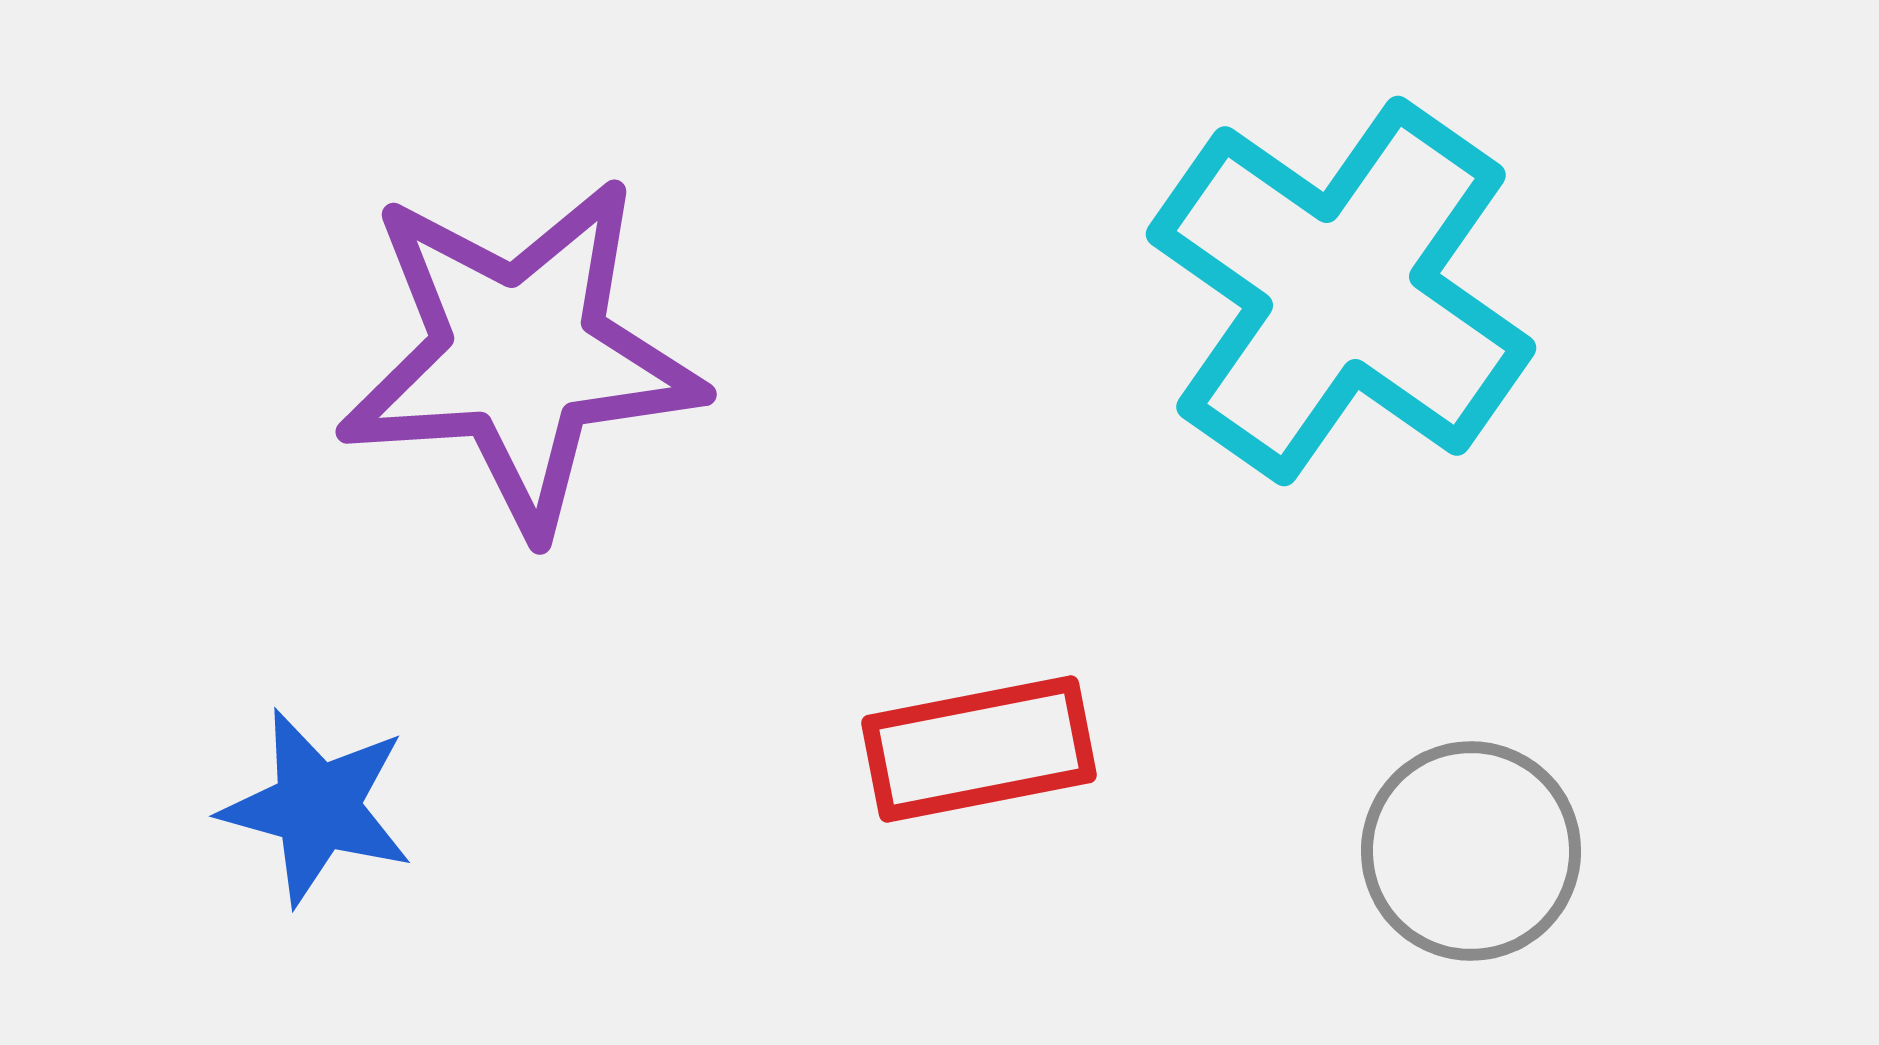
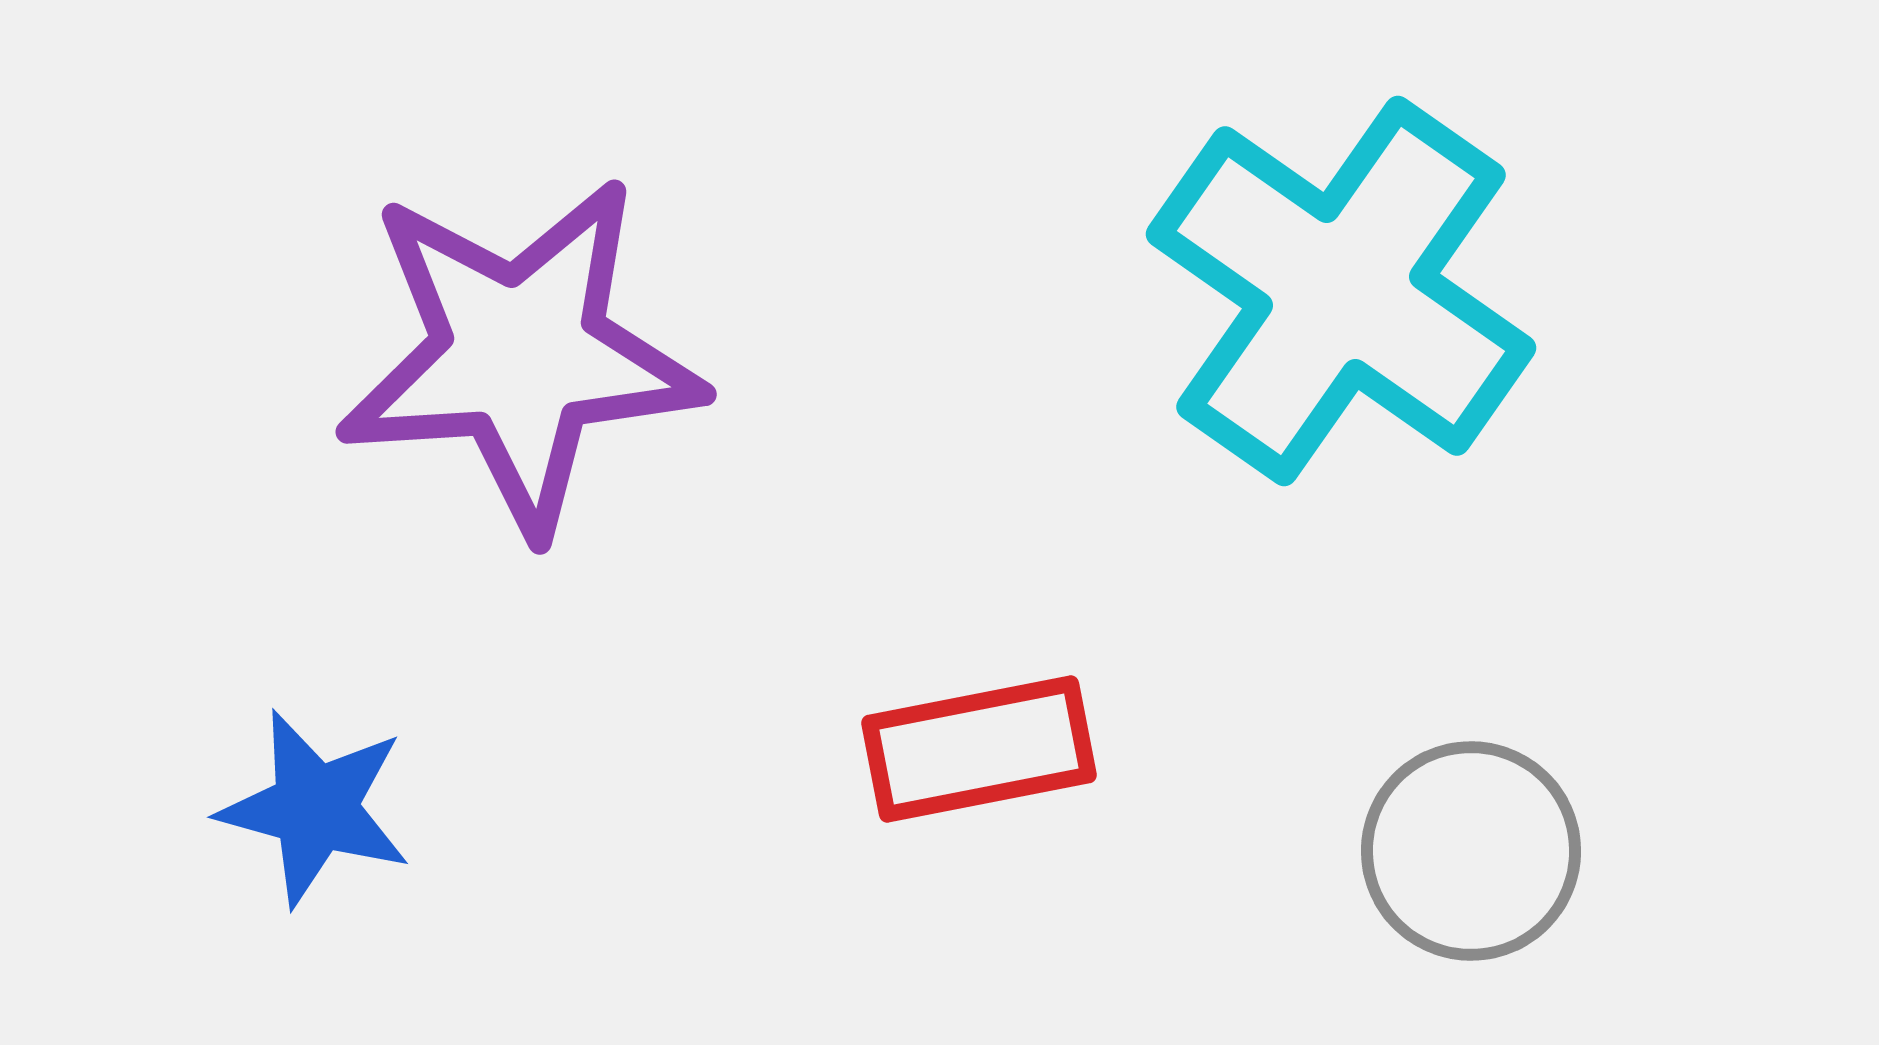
blue star: moved 2 px left, 1 px down
